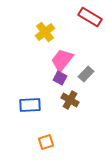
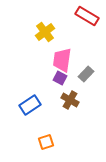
red rectangle: moved 3 px left, 1 px up
pink trapezoid: rotated 30 degrees counterclockwise
blue rectangle: rotated 30 degrees counterclockwise
